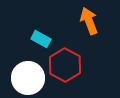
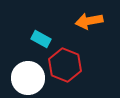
orange arrow: rotated 80 degrees counterclockwise
red hexagon: rotated 8 degrees counterclockwise
